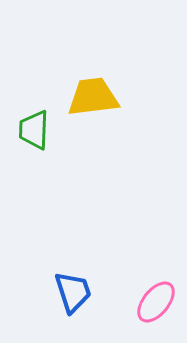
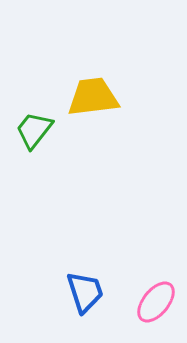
green trapezoid: rotated 36 degrees clockwise
blue trapezoid: moved 12 px right
